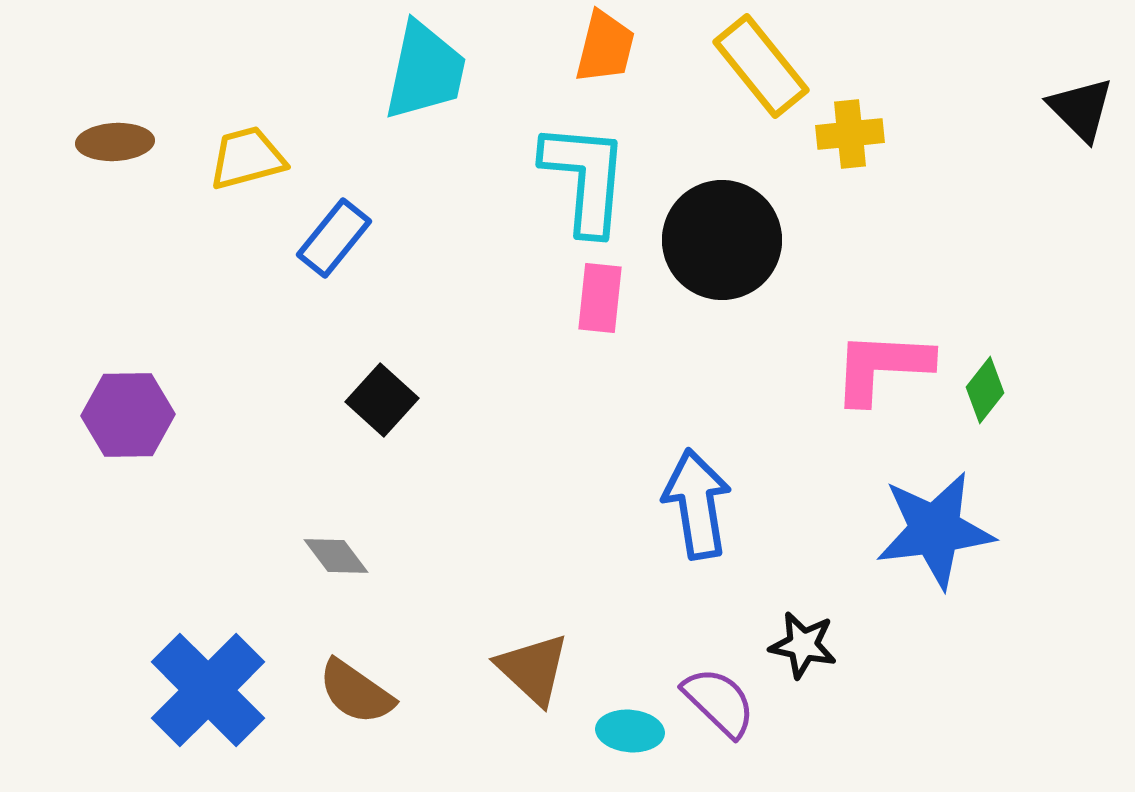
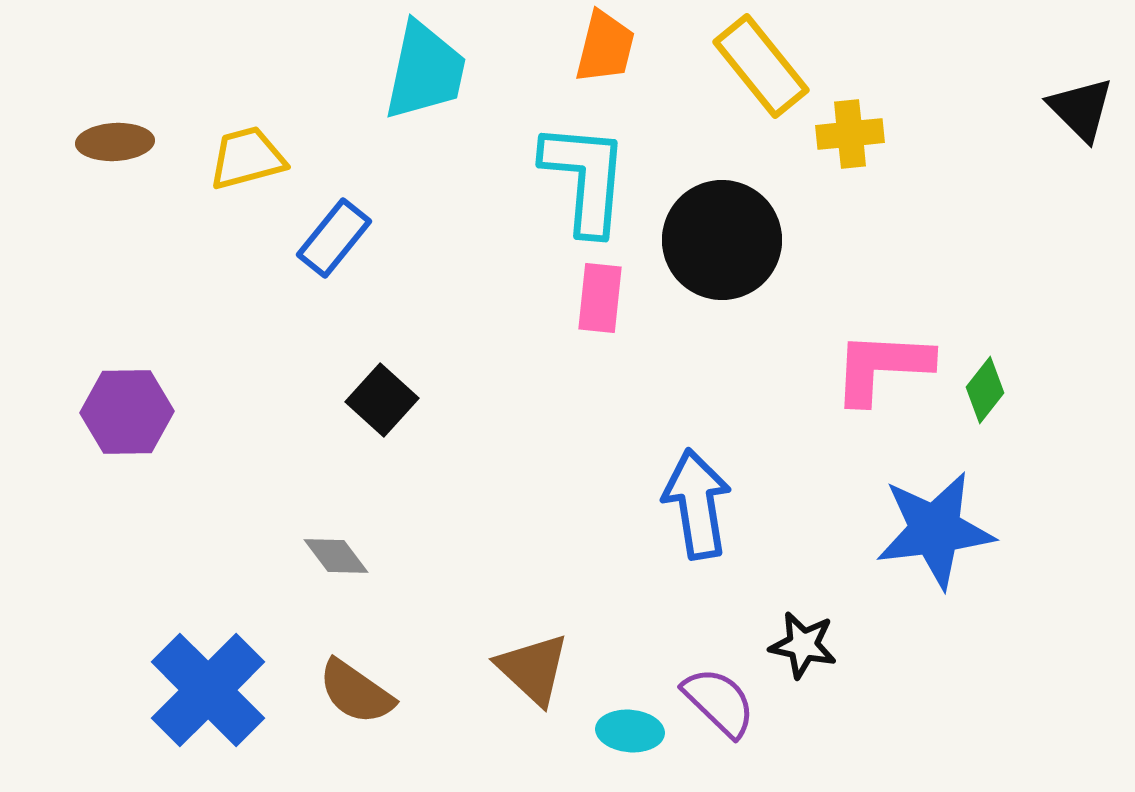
purple hexagon: moved 1 px left, 3 px up
